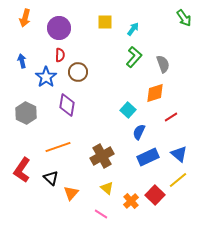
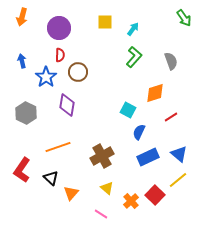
orange arrow: moved 3 px left, 1 px up
gray semicircle: moved 8 px right, 3 px up
cyan square: rotated 14 degrees counterclockwise
